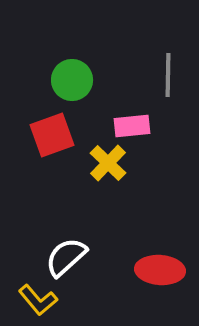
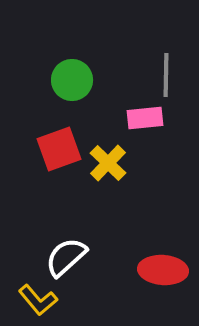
gray line: moved 2 px left
pink rectangle: moved 13 px right, 8 px up
red square: moved 7 px right, 14 px down
red ellipse: moved 3 px right
